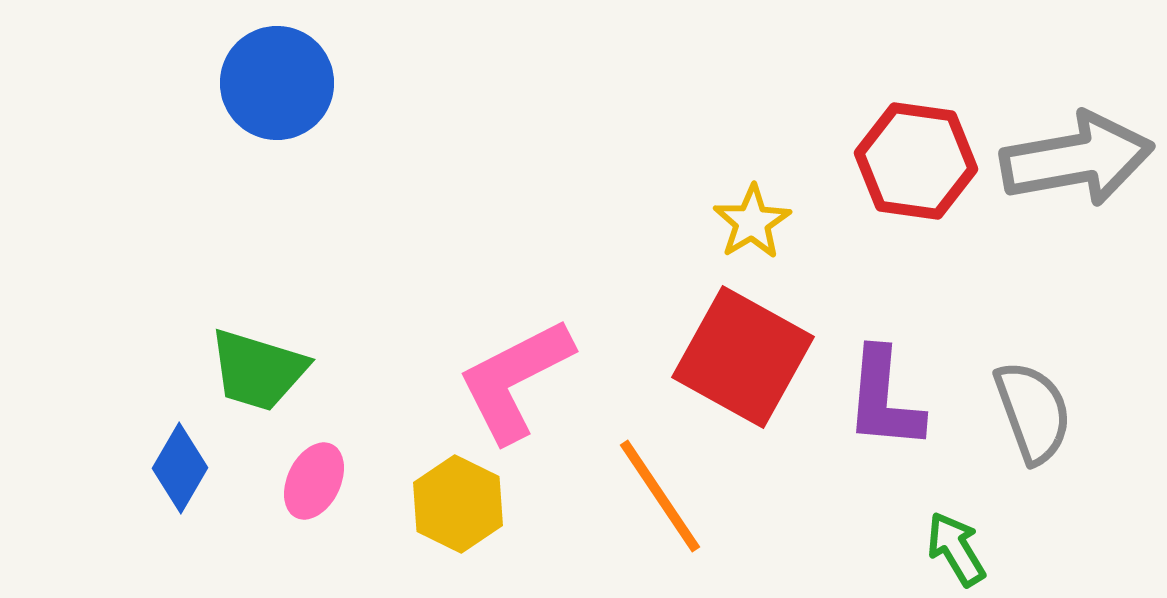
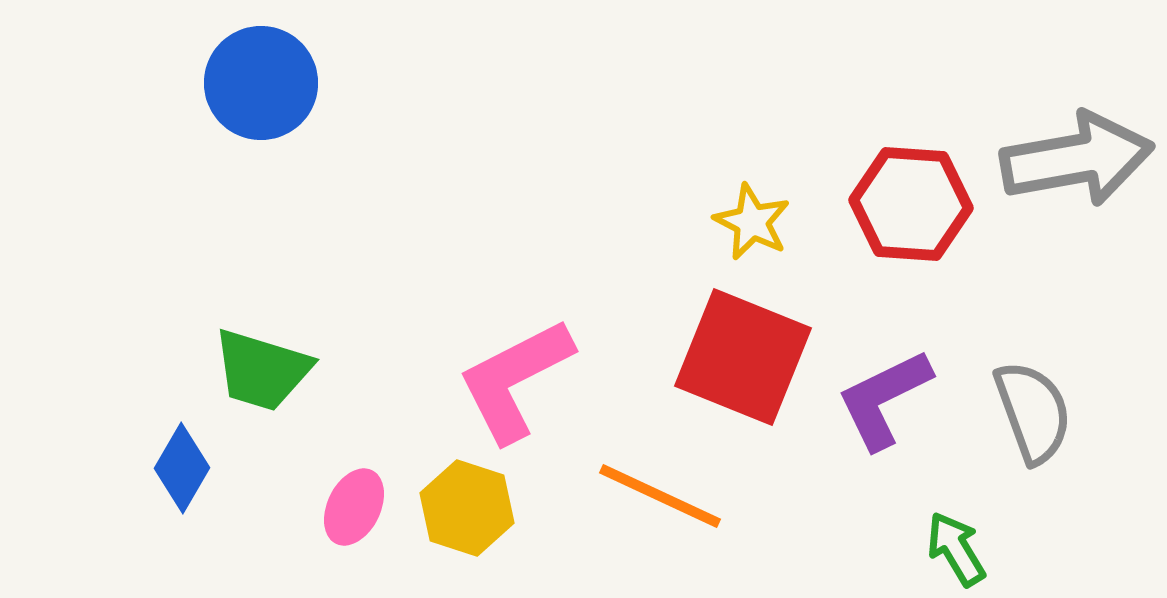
blue circle: moved 16 px left
red hexagon: moved 5 px left, 43 px down; rotated 4 degrees counterclockwise
yellow star: rotated 14 degrees counterclockwise
red square: rotated 7 degrees counterclockwise
green trapezoid: moved 4 px right
purple L-shape: rotated 59 degrees clockwise
blue diamond: moved 2 px right
pink ellipse: moved 40 px right, 26 px down
orange line: rotated 31 degrees counterclockwise
yellow hexagon: moved 9 px right, 4 px down; rotated 8 degrees counterclockwise
